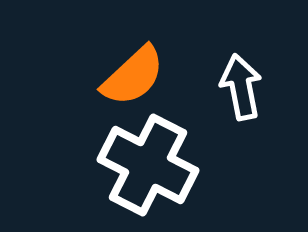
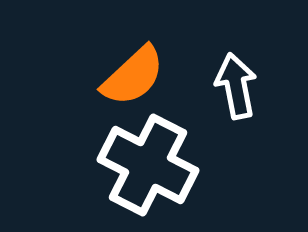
white arrow: moved 5 px left, 1 px up
